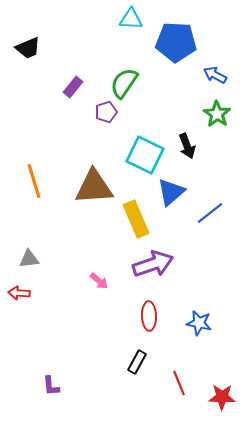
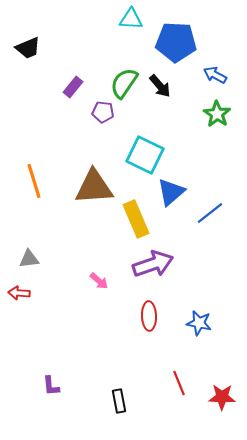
purple pentagon: moved 3 px left; rotated 25 degrees clockwise
black arrow: moved 27 px left, 60 px up; rotated 20 degrees counterclockwise
black rectangle: moved 18 px left, 39 px down; rotated 40 degrees counterclockwise
